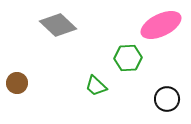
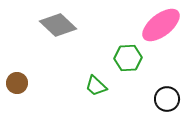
pink ellipse: rotated 12 degrees counterclockwise
